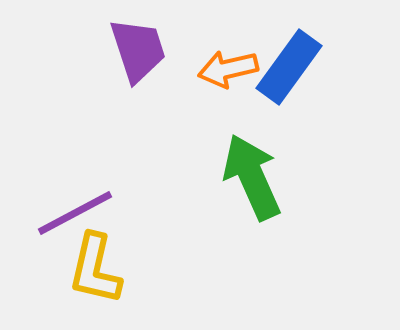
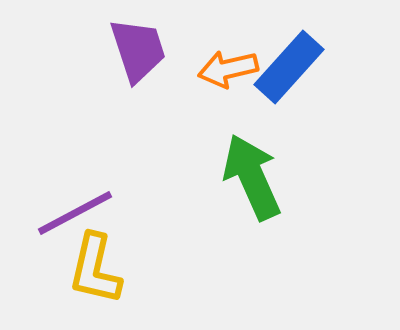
blue rectangle: rotated 6 degrees clockwise
